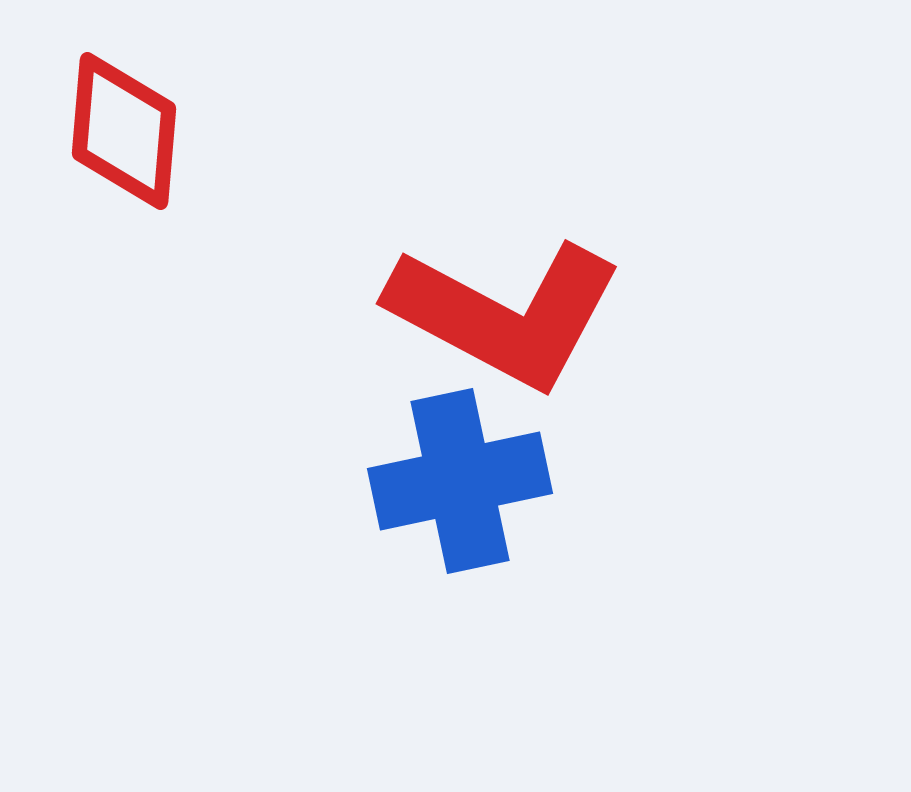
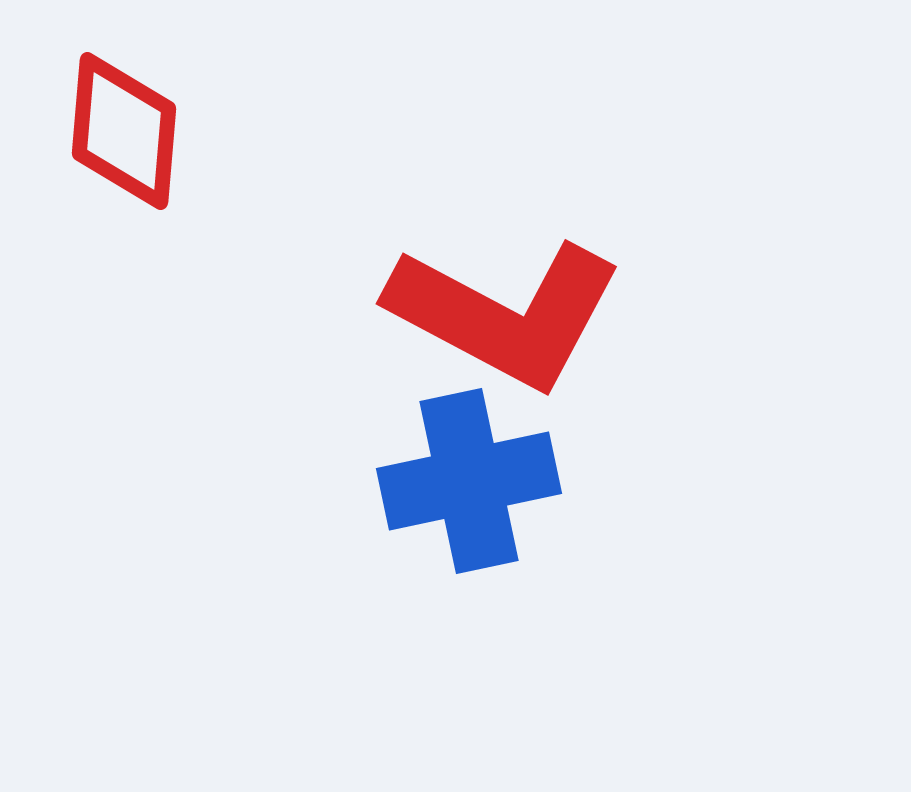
blue cross: moved 9 px right
